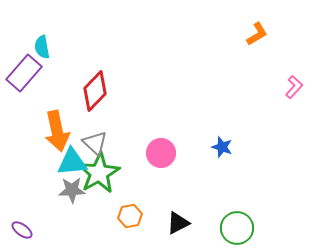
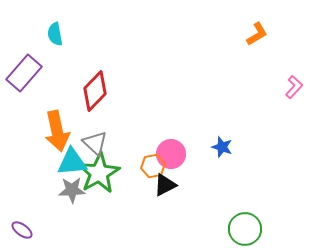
cyan semicircle: moved 13 px right, 13 px up
pink circle: moved 10 px right, 1 px down
orange hexagon: moved 23 px right, 50 px up
black triangle: moved 13 px left, 38 px up
green circle: moved 8 px right, 1 px down
